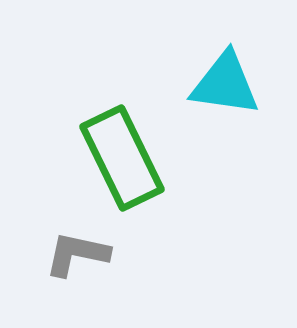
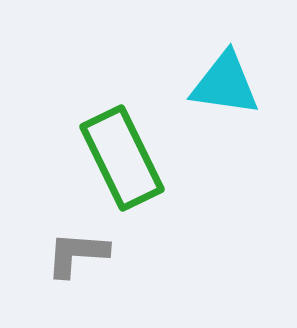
gray L-shape: rotated 8 degrees counterclockwise
